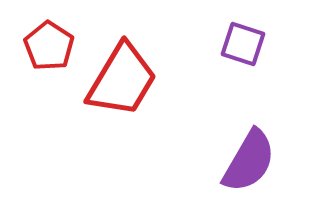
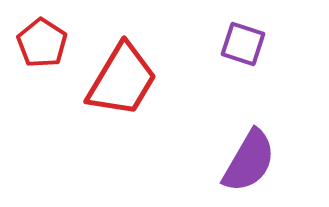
red pentagon: moved 7 px left, 3 px up
